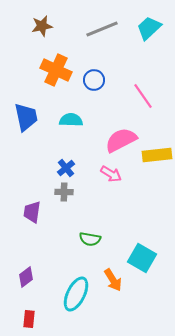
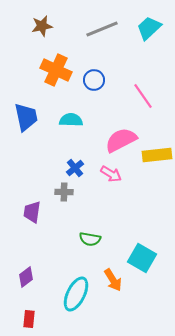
blue cross: moved 9 px right
